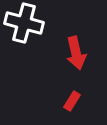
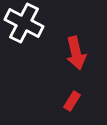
white cross: rotated 12 degrees clockwise
